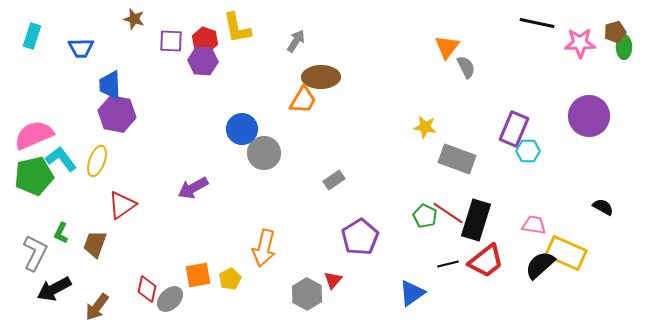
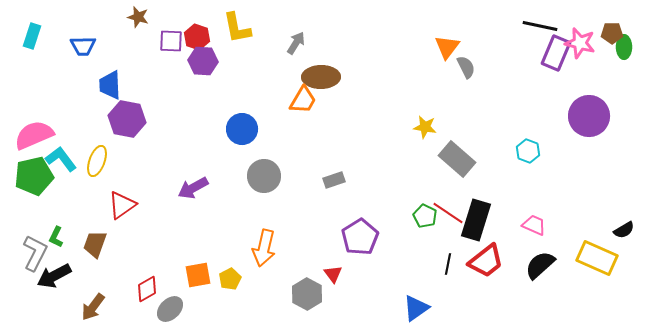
brown star at (134, 19): moved 4 px right, 2 px up
black line at (537, 23): moved 3 px right, 3 px down
brown pentagon at (615, 32): moved 3 px left, 1 px down; rotated 15 degrees clockwise
red hexagon at (205, 40): moved 8 px left, 3 px up
gray arrow at (296, 41): moved 2 px down
pink star at (580, 43): rotated 16 degrees clockwise
blue trapezoid at (81, 48): moved 2 px right, 2 px up
purple hexagon at (117, 114): moved 10 px right, 5 px down
purple rectangle at (514, 129): moved 42 px right, 76 px up
cyan hexagon at (528, 151): rotated 20 degrees clockwise
gray circle at (264, 153): moved 23 px down
gray rectangle at (457, 159): rotated 21 degrees clockwise
gray rectangle at (334, 180): rotated 15 degrees clockwise
black semicircle at (603, 207): moved 21 px right, 23 px down; rotated 120 degrees clockwise
pink trapezoid at (534, 225): rotated 15 degrees clockwise
green L-shape at (61, 233): moved 5 px left, 4 px down
yellow rectangle at (566, 253): moved 31 px right, 5 px down
black line at (448, 264): rotated 65 degrees counterclockwise
red triangle at (333, 280): moved 6 px up; rotated 18 degrees counterclockwise
black arrow at (54, 289): moved 13 px up
red diamond at (147, 289): rotated 48 degrees clockwise
blue triangle at (412, 293): moved 4 px right, 15 px down
gray ellipse at (170, 299): moved 10 px down
brown arrow at (97, 307): moved 4 px left
